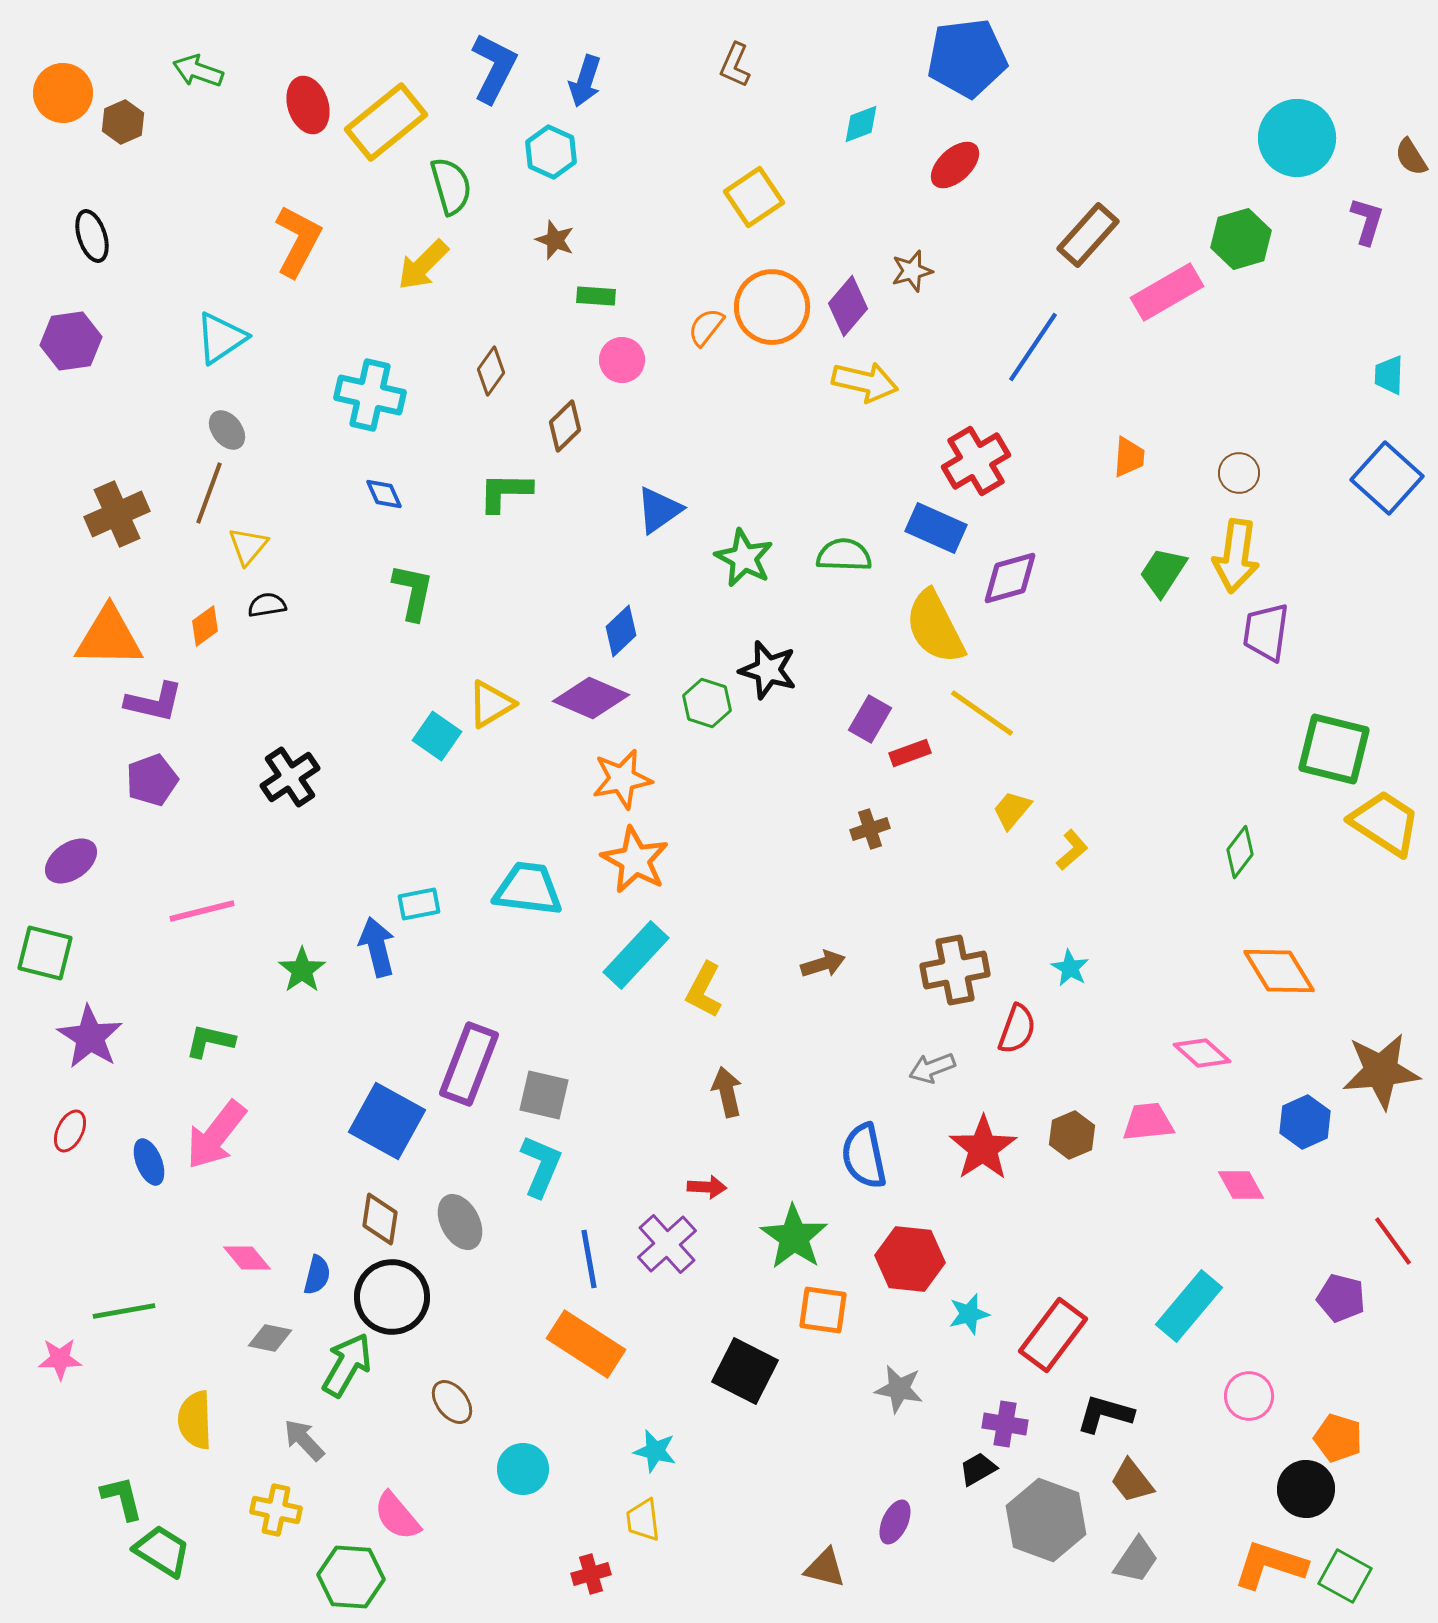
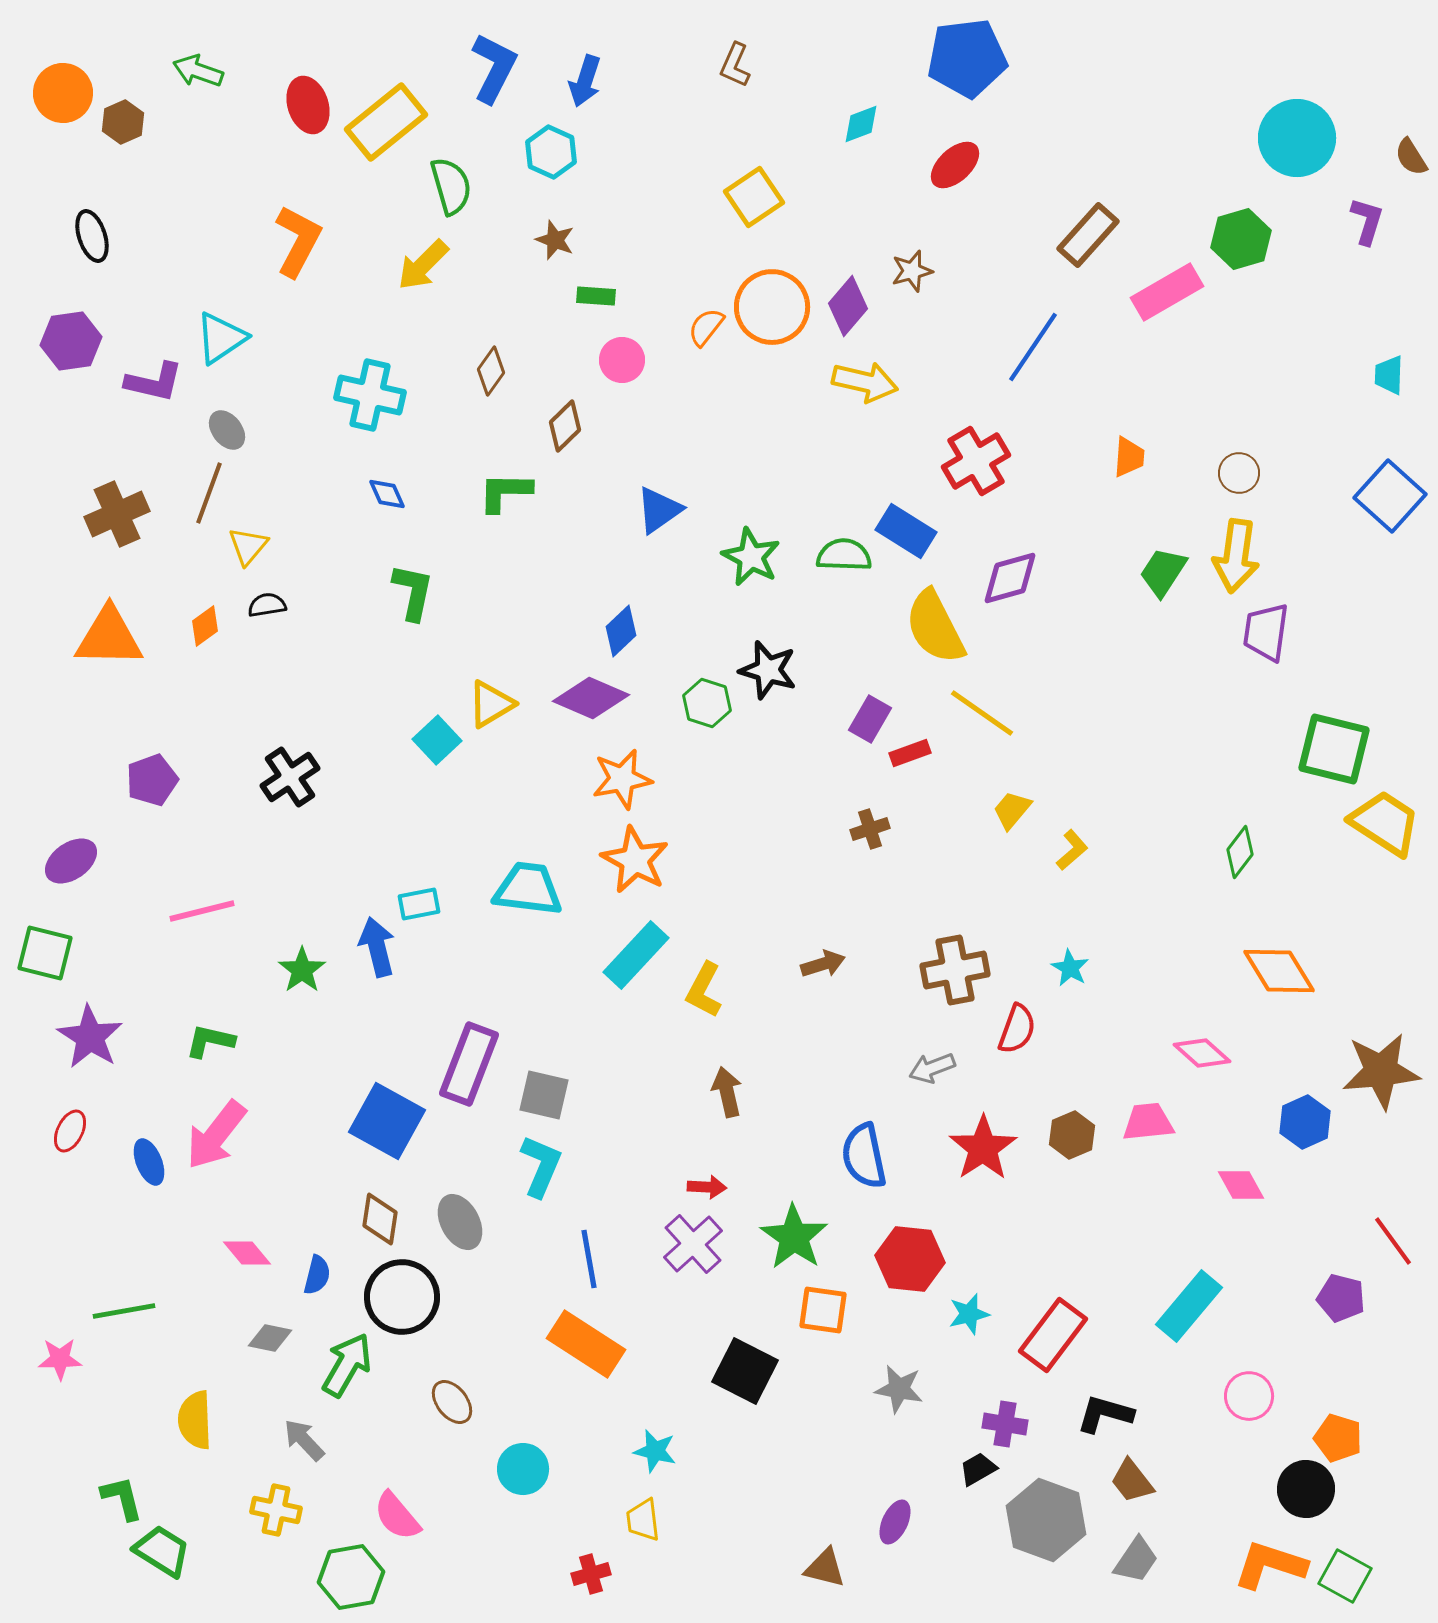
blue square at (1387, 478): moved 3 px right, 18 px down
blue diamond at (384, 494): moved 3 px right
blue rectangle at (936, 528): moved 30 px left, 3 px down; rotated 8 degrees clockwise
green star at (744, 558): moved 7 px right, 1 px up
purple L-shape at (154, 702): moved 320 px up
cyan square at (437, 736): moved 4 px down; rotated 12 degrees clockwise
purple cross at (667, 1244): moved 26 px right
pink diamond at (247, 1258): moved 5 px up
black circle at (392, 1297): moved 10 px right
green hexagon at (351, 1577): rotated 14 degrees counterclockwise
